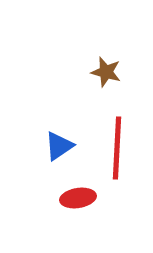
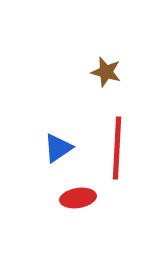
blue triangle: moved 1 px left, 2 px down
